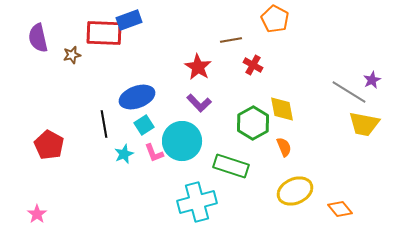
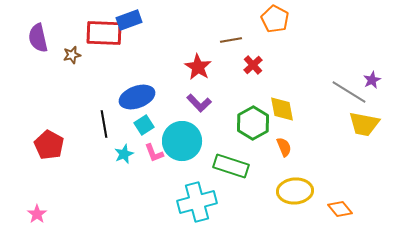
red cross: rotated 18 degrees clockwise
yellow ellipse: rotated 20 degrees clockwise
